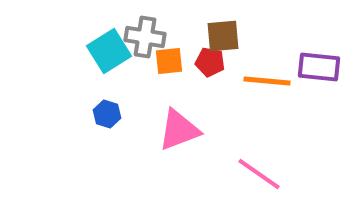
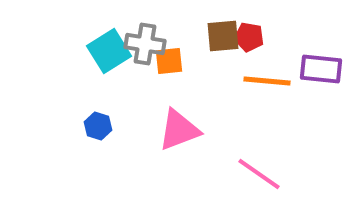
gray cross: moved 7 px down
red pentagon: moved 39 px right, 25 px up
purple rectangle: moved 2 px right, 2 px down
blue hexagon: moved 9 px left, 12 px down
